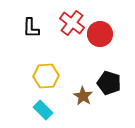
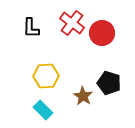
red circle: moved 2 px right, 1 px up
